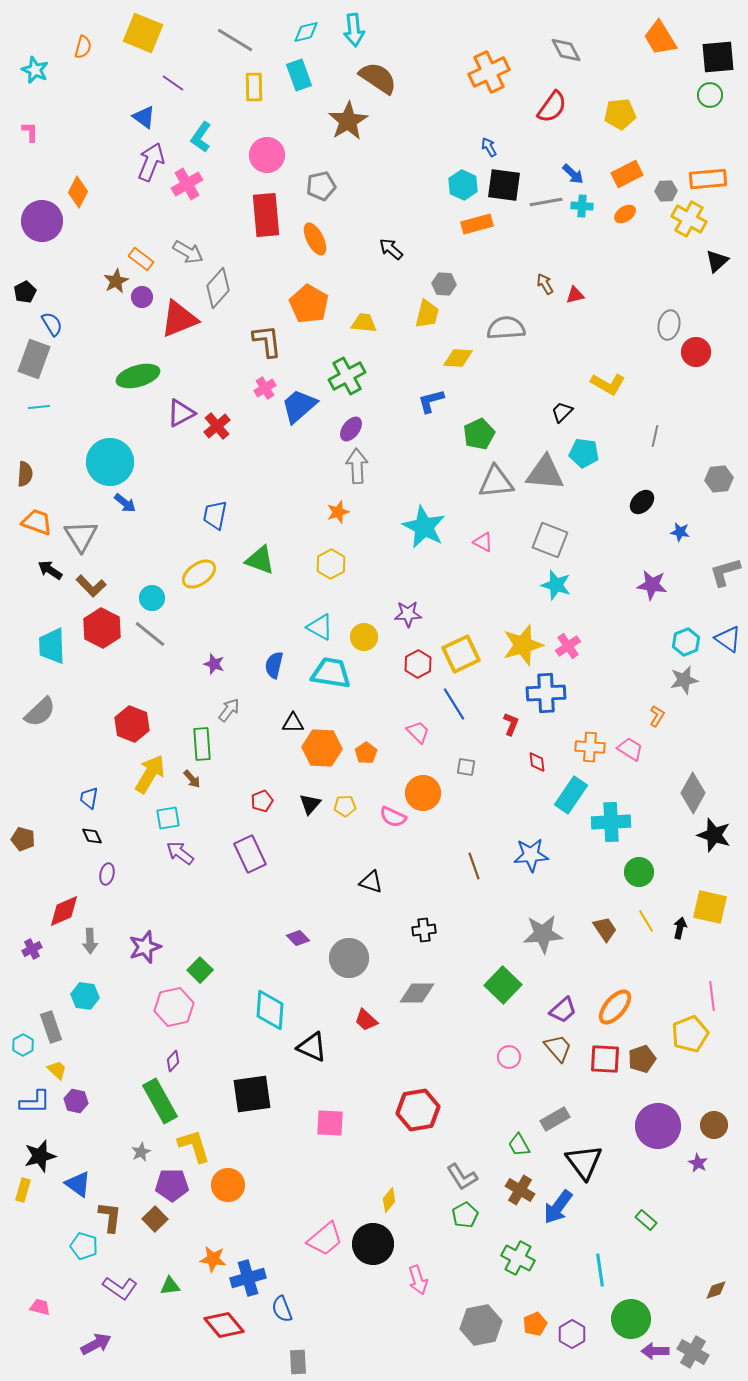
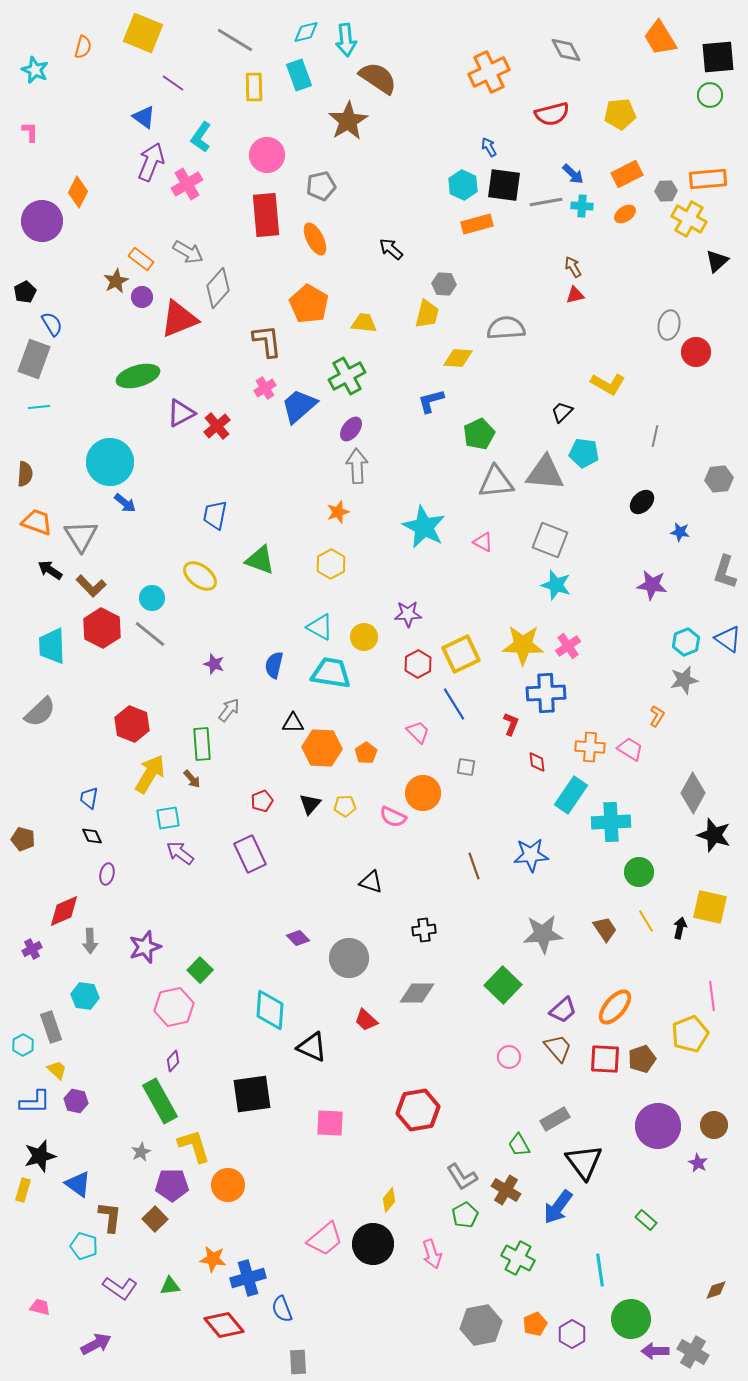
cyan arrow at (354, 30): moved 8 px left, 10 px down
red semicircle at (552, 107): moved 7 px down; rotated 40 degrees clockwise
brown arrow at (545, 284): moved 28 px right, 17 px up
gray L-shape at (725, 572): rotated 56 degrees counterclockwise
yellow ellipse at (199, 574): moved 1 px right, 2 px down; rotated 72 degrees clockwise
yellow star at (523, 645): rotated 18 degrees clockwise
brown cross at (520, 1190): moved 14 px left
pink arrow at (418, 1280): moved 14 px right, 26 px up
